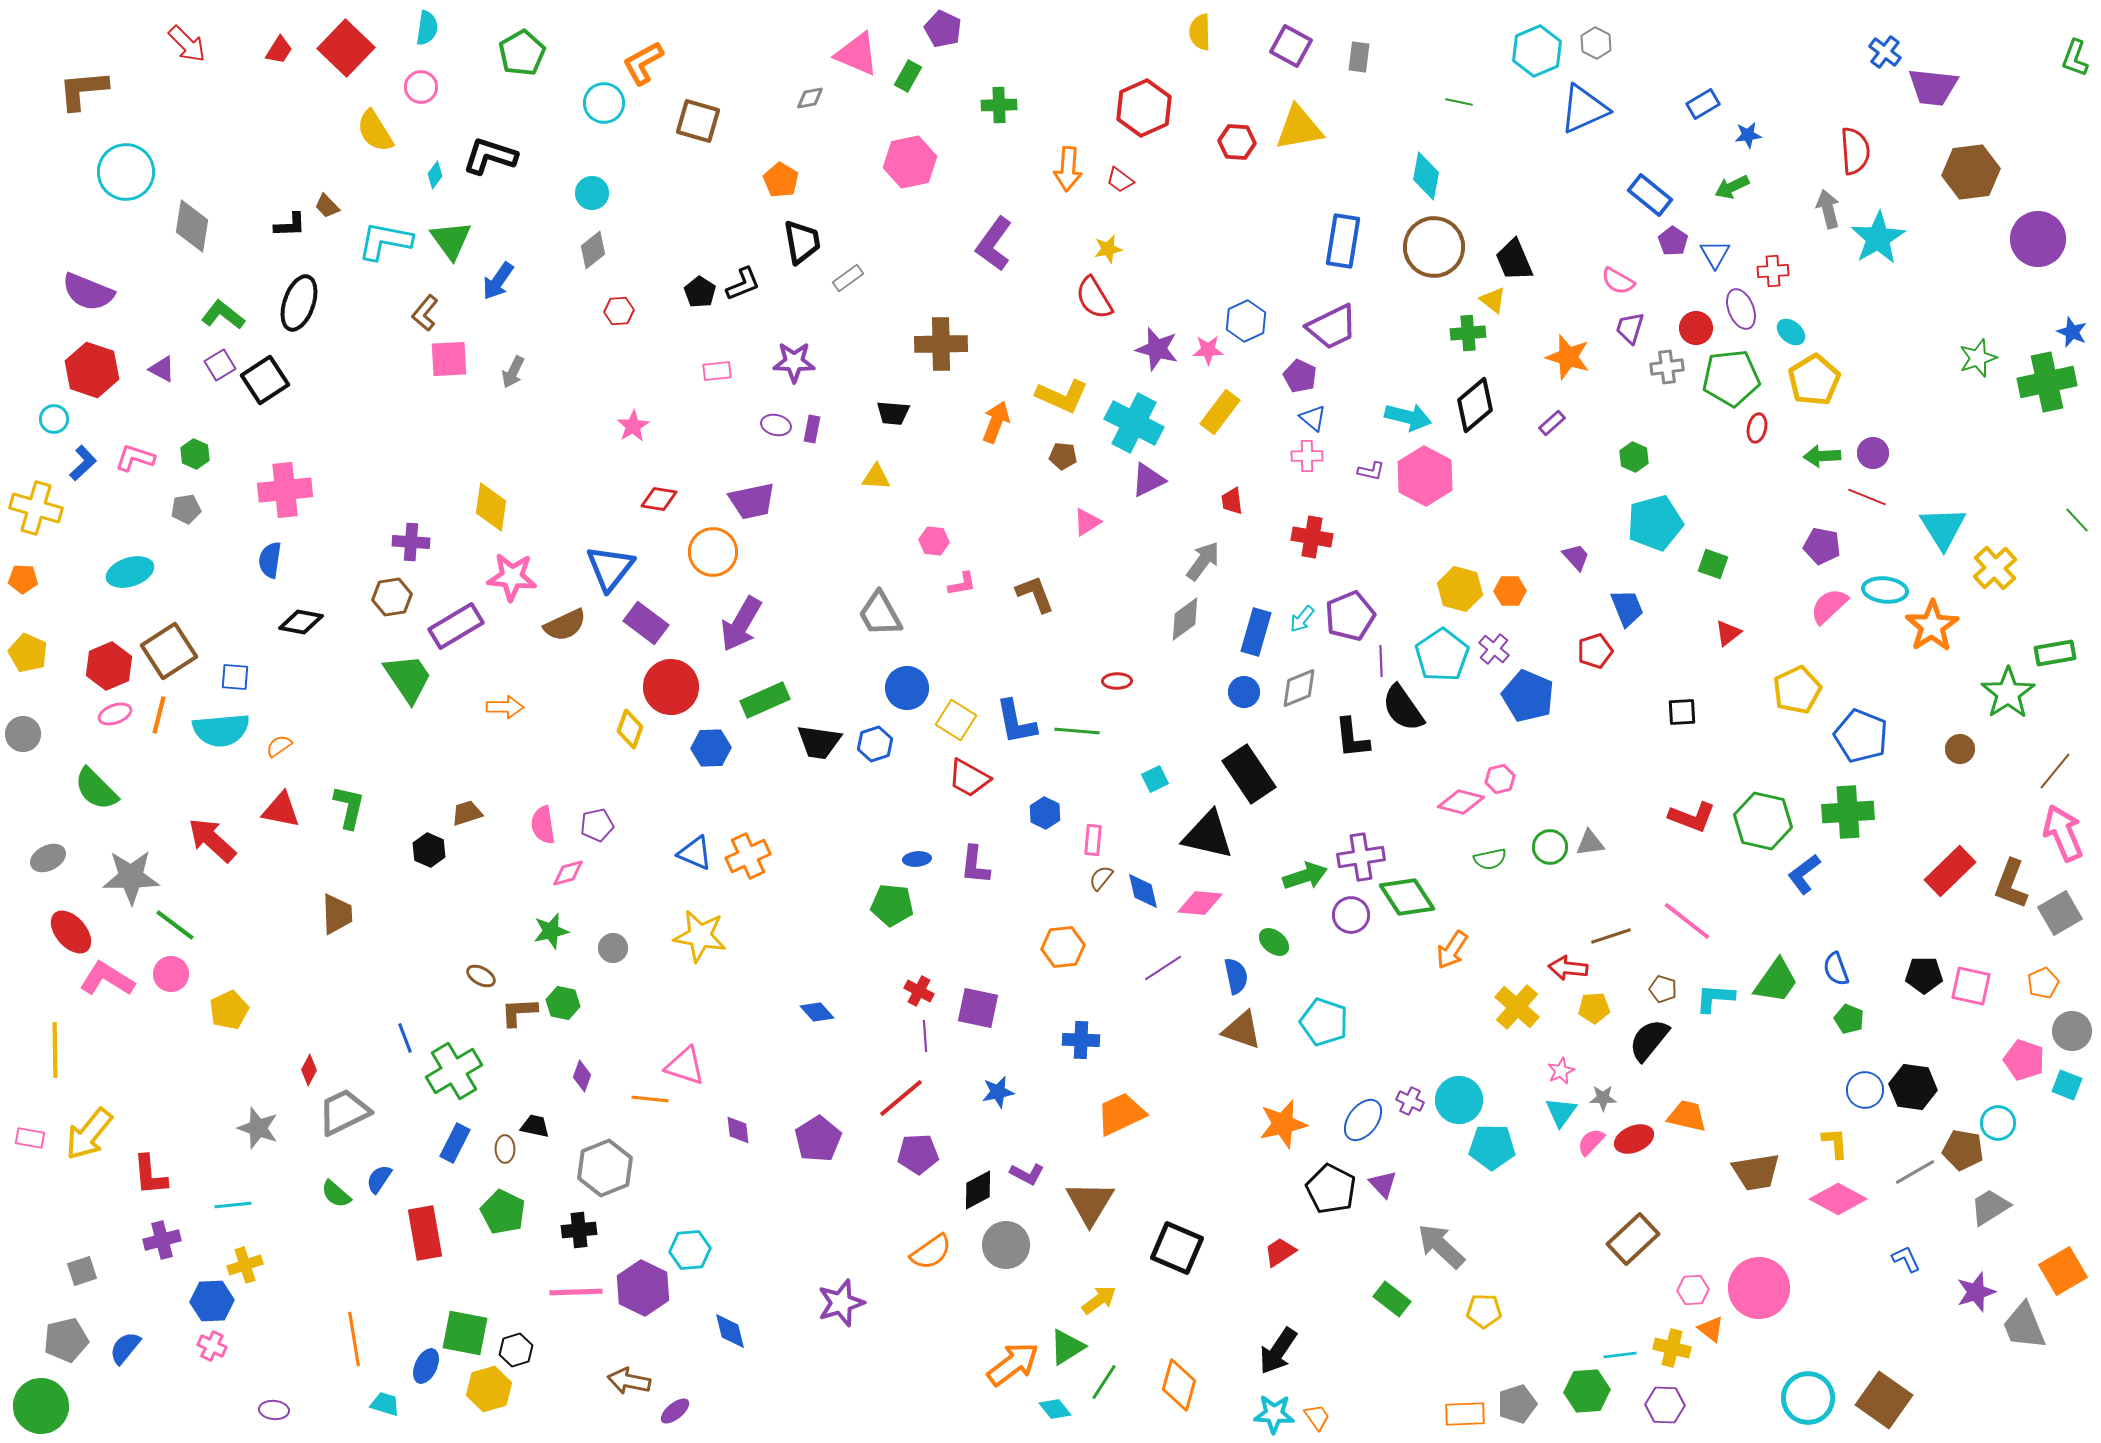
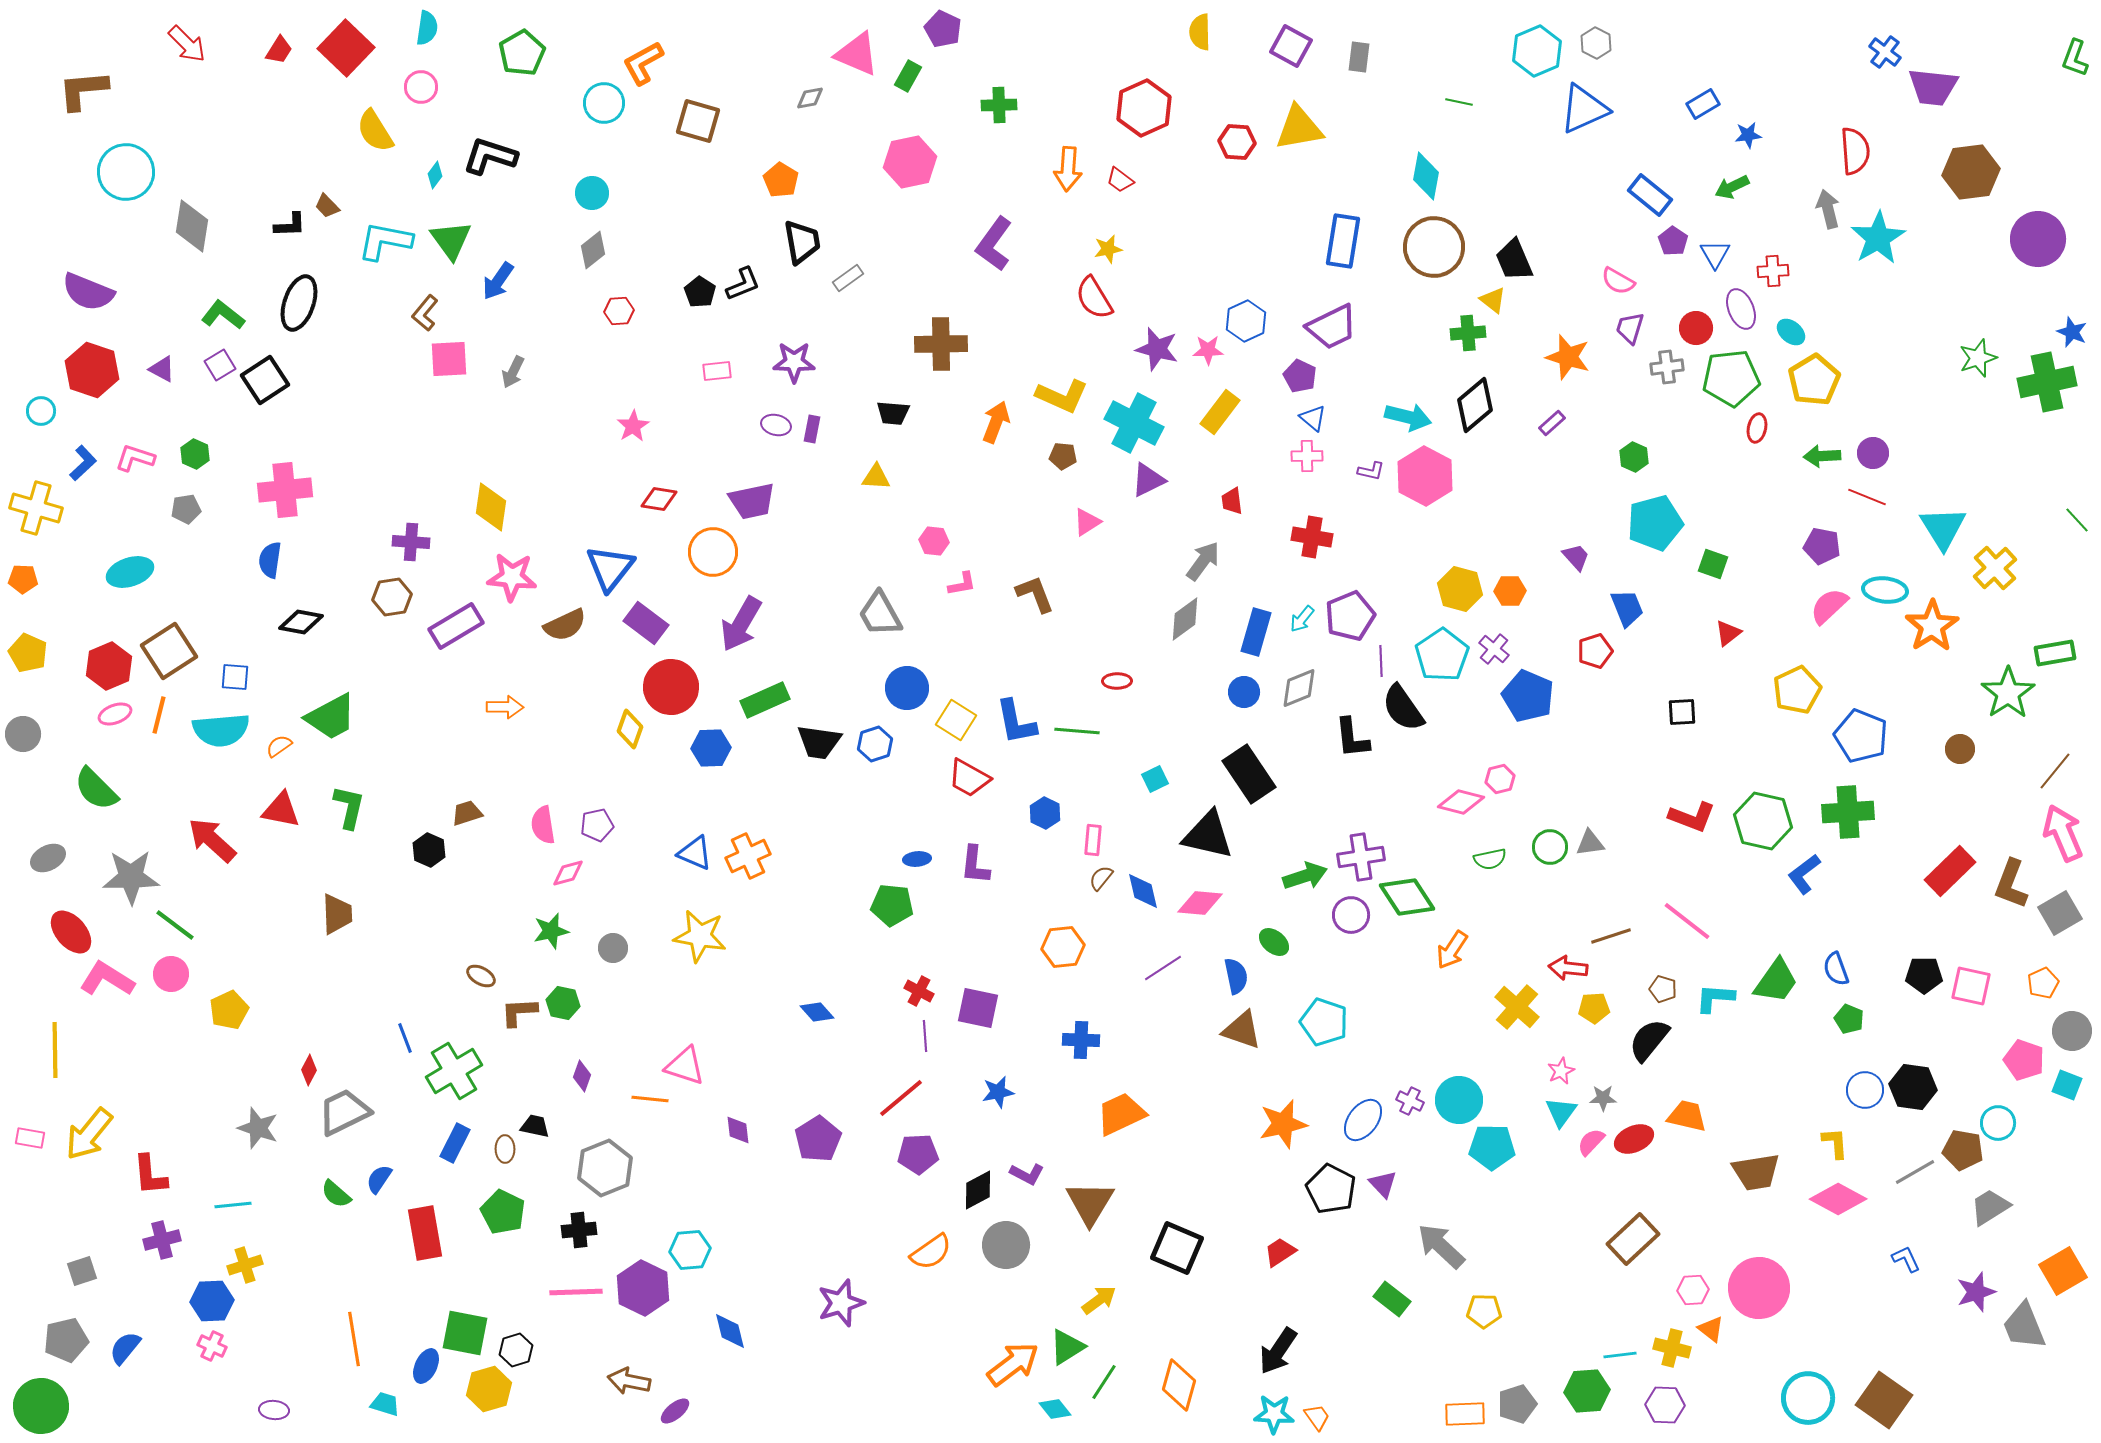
cyan circle at (54, 419): moved 13 px left, 8 px up
green trapezoid at (408, 678): moved 77 px left, 39 px down; rotated 96 degrees clockwise
